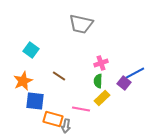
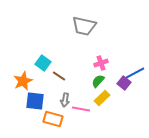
gray trapezoid: moved 3 px right, 2 px down
cyan square: moved 12 px right, 13 px down
green semicircle: rotated 40 degrees clockwise
gray arrow: moved 1 px left, 26 px up
